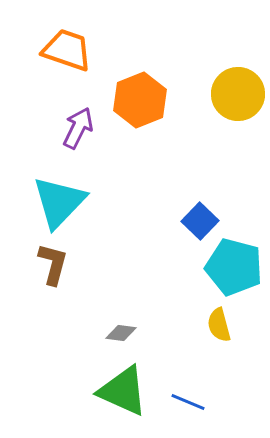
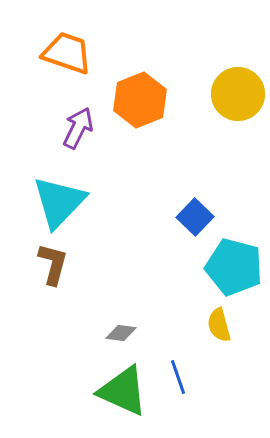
orange trapezoid: moved 3 px down
blue square: moved 5 px left, 4 px up
blue line: moved 10 px left, 25 px up; rotated 48 degrees clockwise
